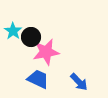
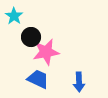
cyan star: moved 1 px right, 15 px up
blue arrow: rotated 42 degrees clockwise
